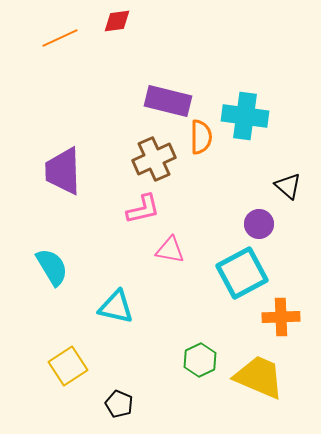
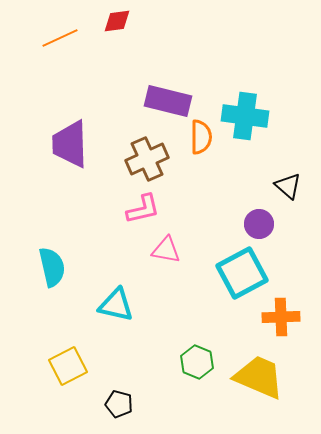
brown cross: moved 7 px left
purple trapezoid: moved 7 px right, 27 px up
pink triangle: moved 4 px left
cyan semicircle: rotated 18 degrees clockwise
cyan triangle: moved 2 px up
green hexagon: moved 3 px left, 2 px down; rotated 12 degrees counterclockwise
yellow square: rotated 6 degrees clockwise
black pentagon: rotated 8 degrees counterclockwise
